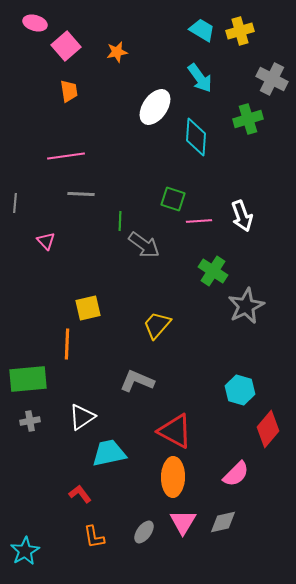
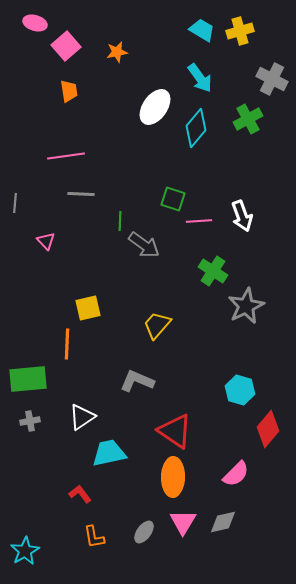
green cross at (248, 119): rotated 12 degrees counterclockwise
cyan diamond at (196, 137): moved 9 px up; rotated 36 degrees clockwise
red triangle at (175, 431): rotated 6 degrees clockwise
